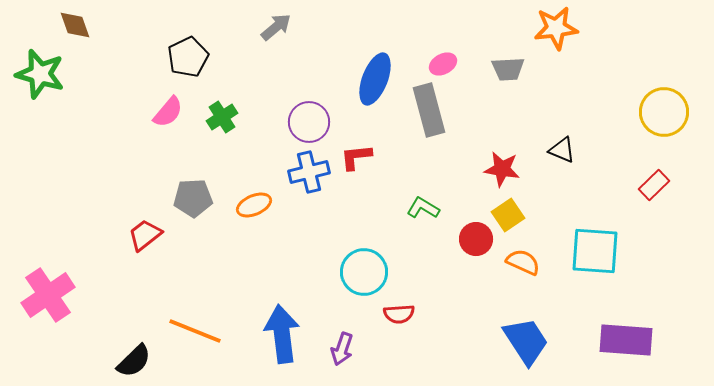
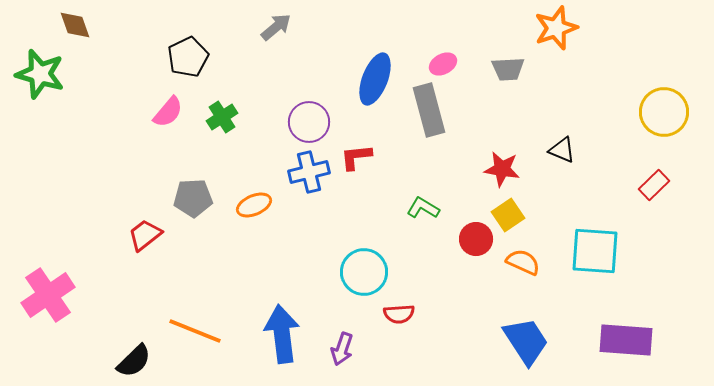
orange star: rotated 12 degrees counterclockwise
